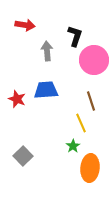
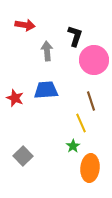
red star: moved 2 px left, 1 px up
